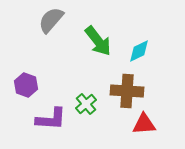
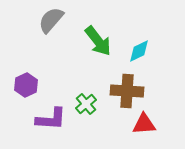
purple hexagon: rotated 15 degrees clockwise
